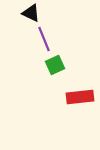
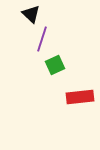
black triangle: moved 1 px down; rotated 18 degrees clockwise
purple line: moved 2 px left; rotated 40 degrees clockwise
